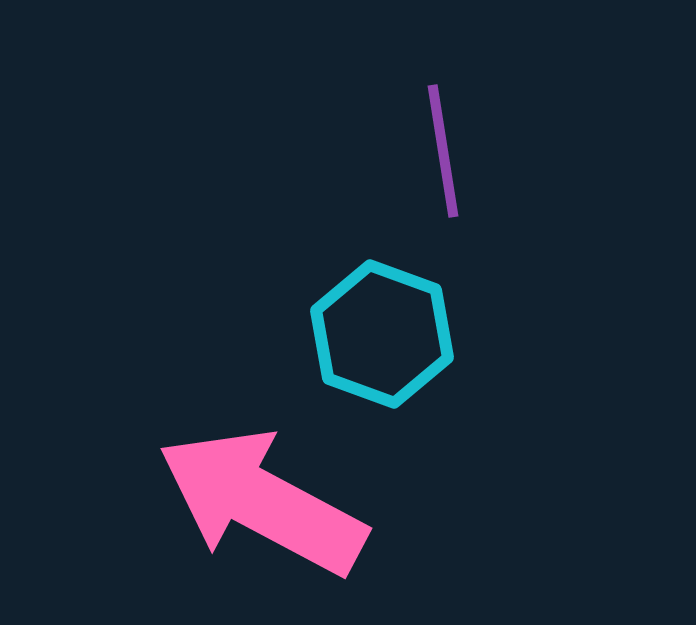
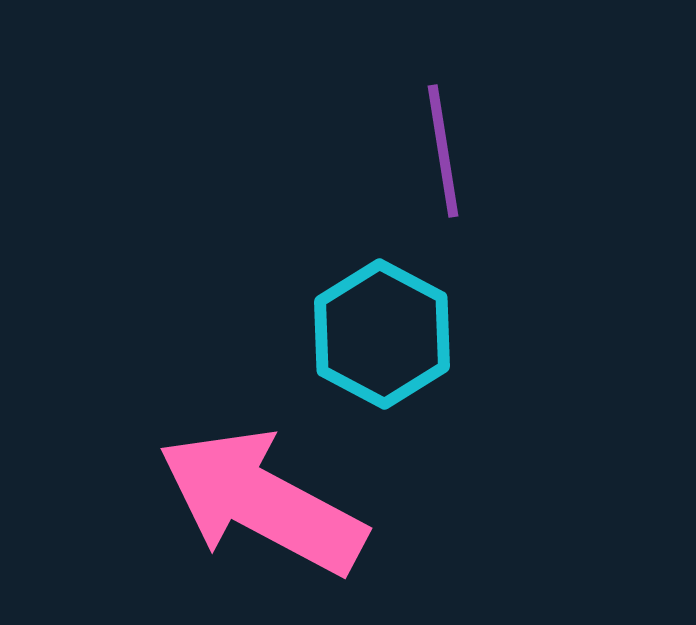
cyan hexagon: rotated 8 degrees clockwise
